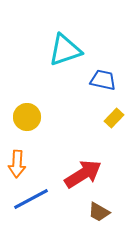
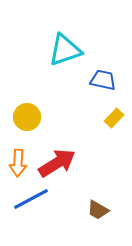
orange arrow: moved 1 px right, 1 px up
red arrow: moved 26 px left, 11 px up
brown trapezoid: moved 1 px left, 2 px up
